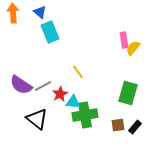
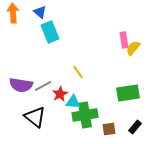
purple semicircle: rotated 25 degrees counterclockwise
green rectangle: rotated 65 degrees clockwise
black triangle: moved 2 px left, 2 px up
brown square: moved 9 px left, 4 px down
